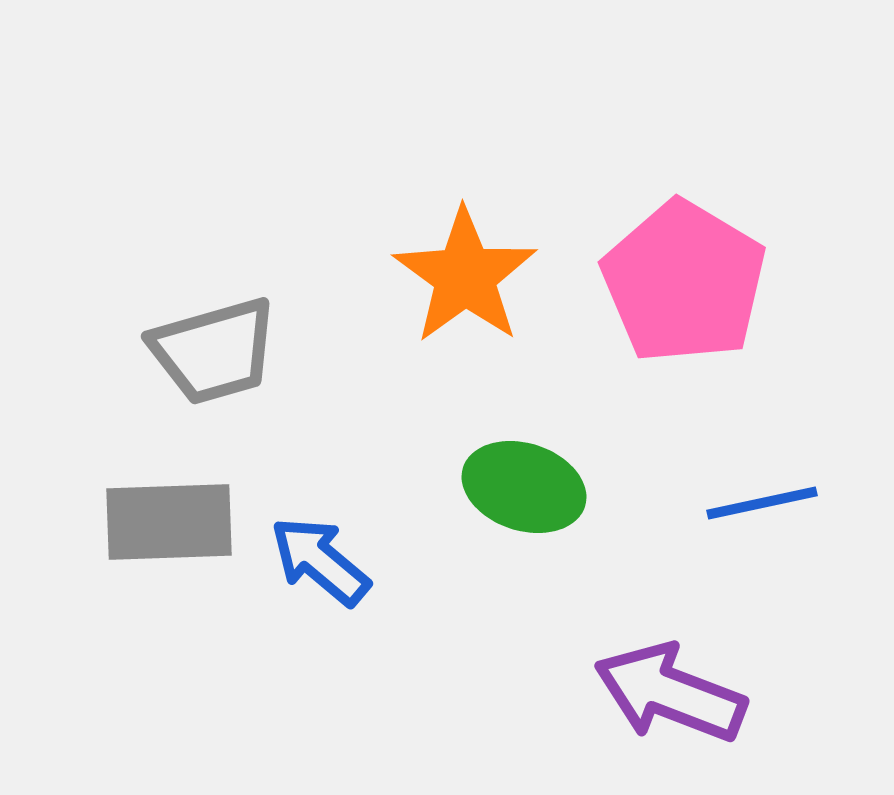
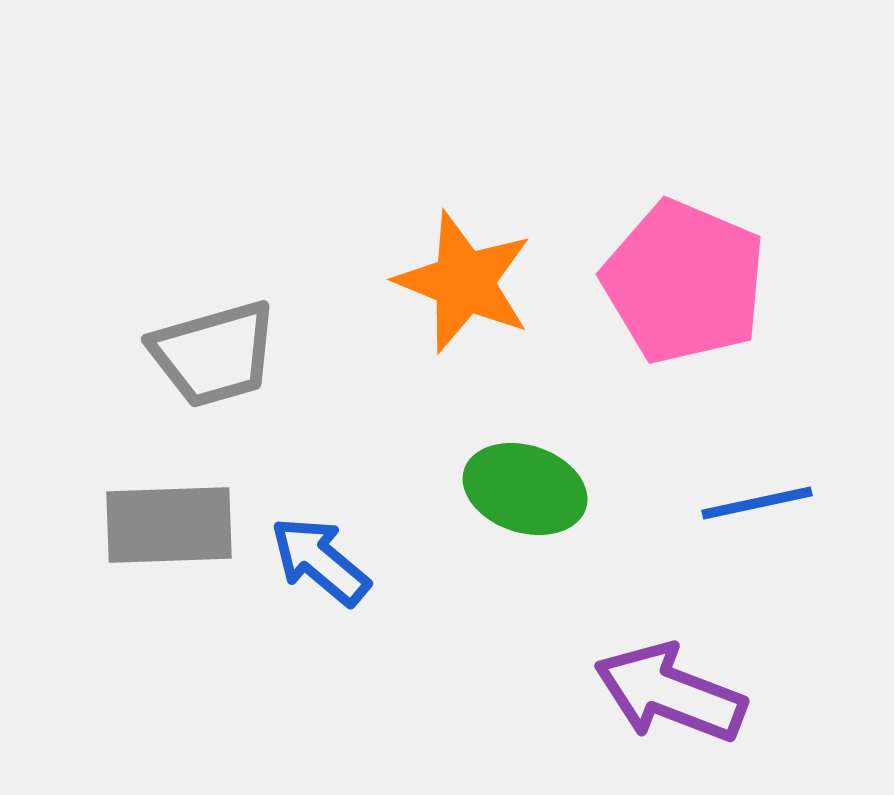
orange star: moved 1 px left, 6 px down; rotated 14 degrees counterclockwise
pink pentagon: rotated 8 degrees counterclockwise
gray trapezoid: moved 3 px down
green ellipse: moved 1 px right, 2 px down
blue line: moved 5 px left
gray rectangle: moved 3 px down
